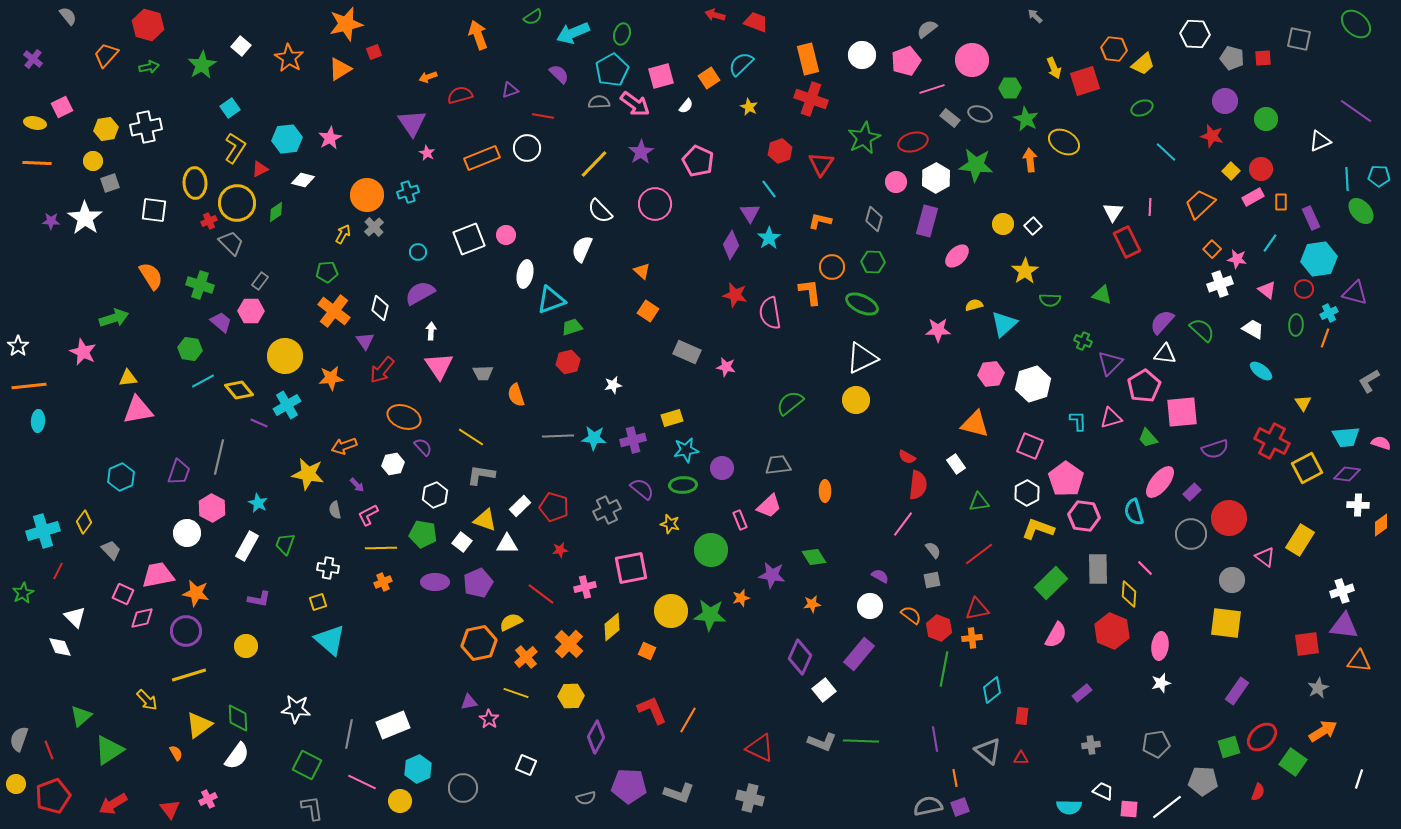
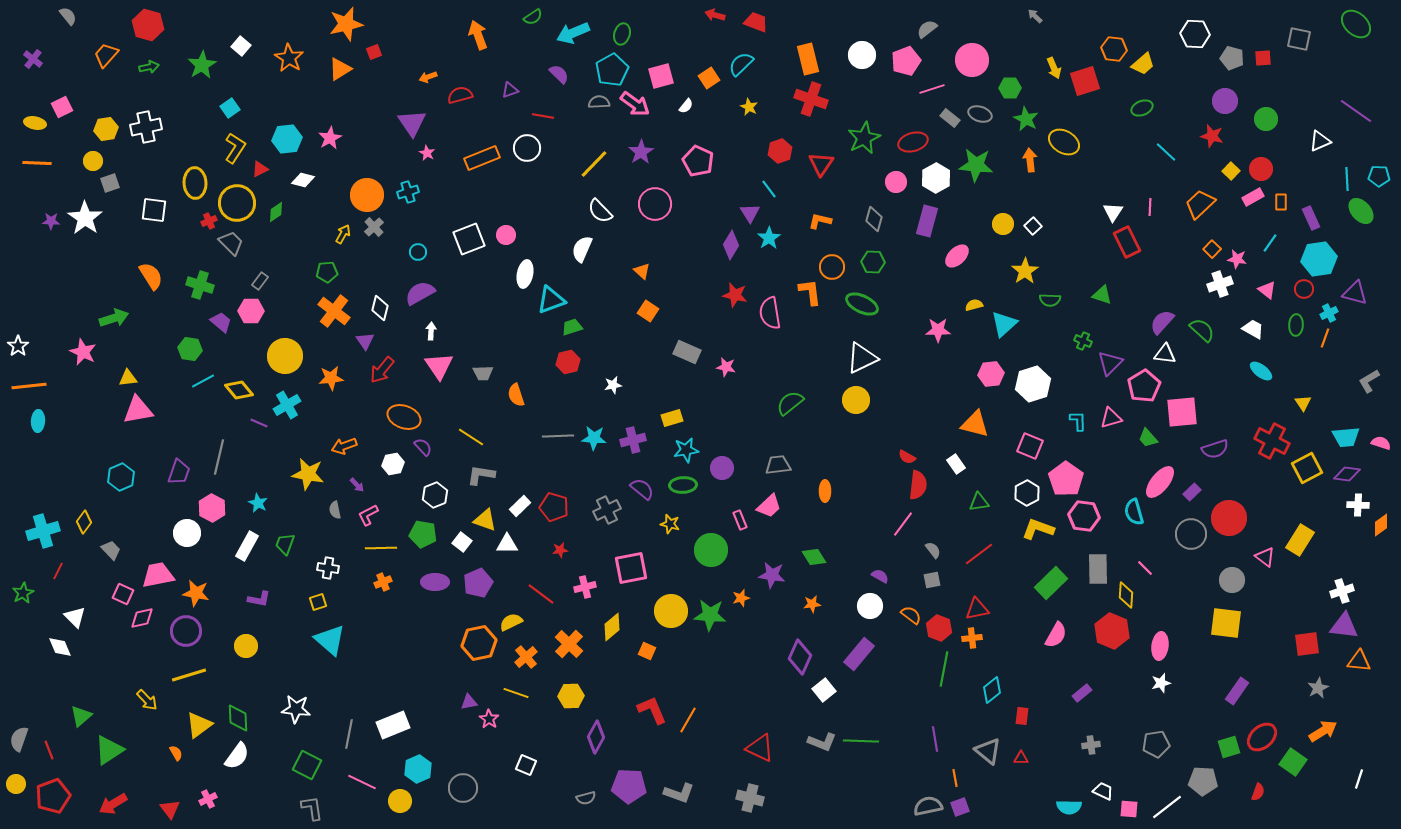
yellow diamond at (1129, 594): moved 3 px left, 1 px down
